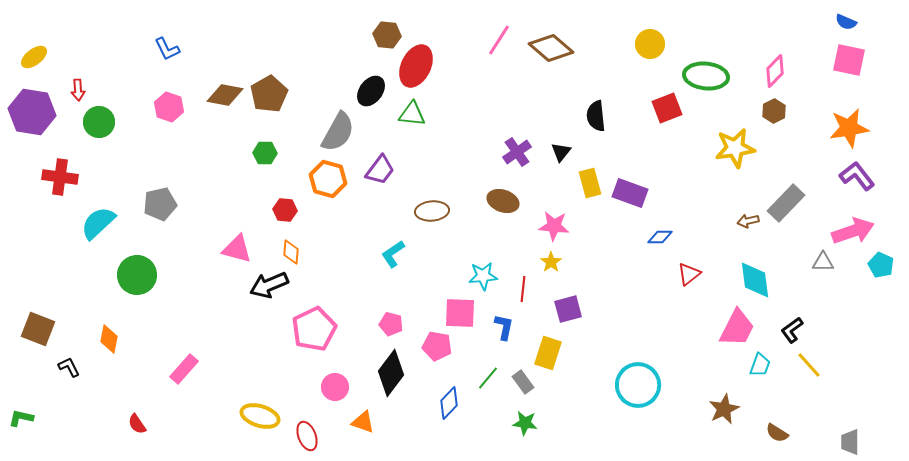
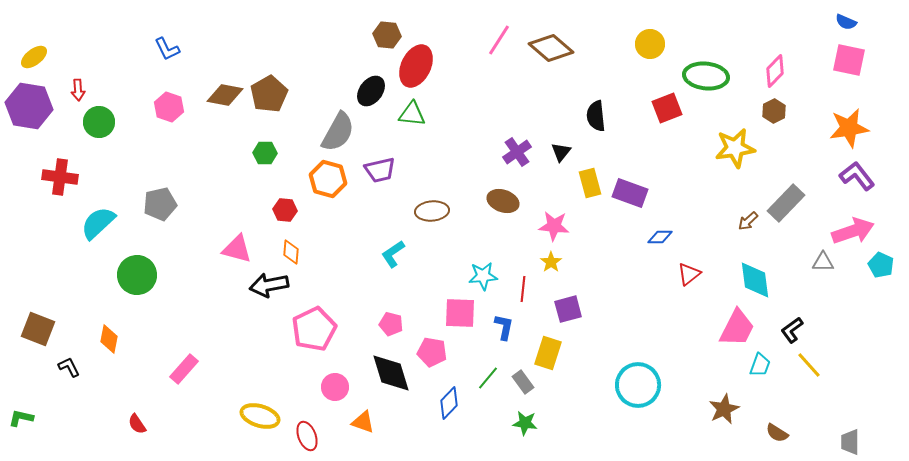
purple hexagon at (32, 112): moved 3 px left, 6 px up
purple trapezoid at (380, 170): rotated 40 degrees clockwise
brown arrow at (748, 221): rotated 30 degrees counterclockwise
black arrow at (269, 285): rotated 12 degrees clockwise
pink pentagon at (437, 346): moved 5 px left, 6 px down
black diamond at (391, 373): rotated 54 degrees counterclockwise
